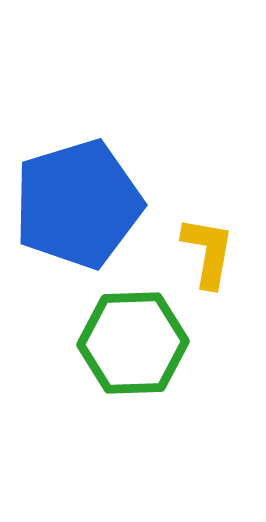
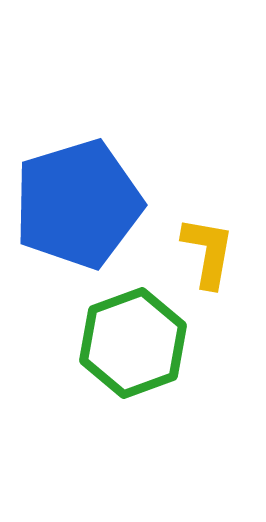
green hexagon: rotated 18 degrees counterclockwise
